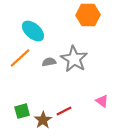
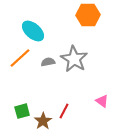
gray semicircle: moved 1 px left
red line: rotated 35 degrees counterclockwise
brown star: moved 1 px down
